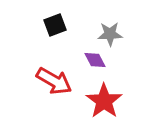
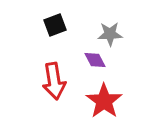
red arrow: rotated 51 degrees clockwise
